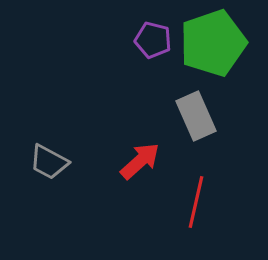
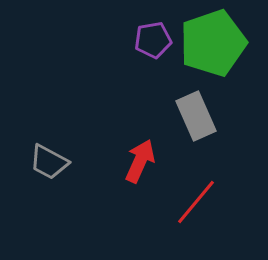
purple pentagon: rotated 24 degrees counterclockwise
red arrow: rotated 24 degrees counterclockwise
red line: rotated 27 degrees clockwise
